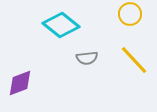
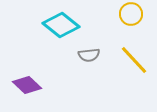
yellow circle: moved 1 px right
gray semicircle: moved 2 px right, 3 px up
purple diamond: moved 7 px right, 2 px down; rotated 64 degrees clockwise
